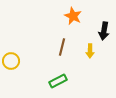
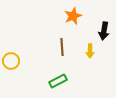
orange star: rotated 24 degrees clockwise
brown line: rotated 18 degrees counterclockwise
